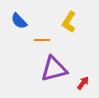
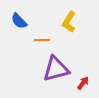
purple triangle: moved 2 px right
